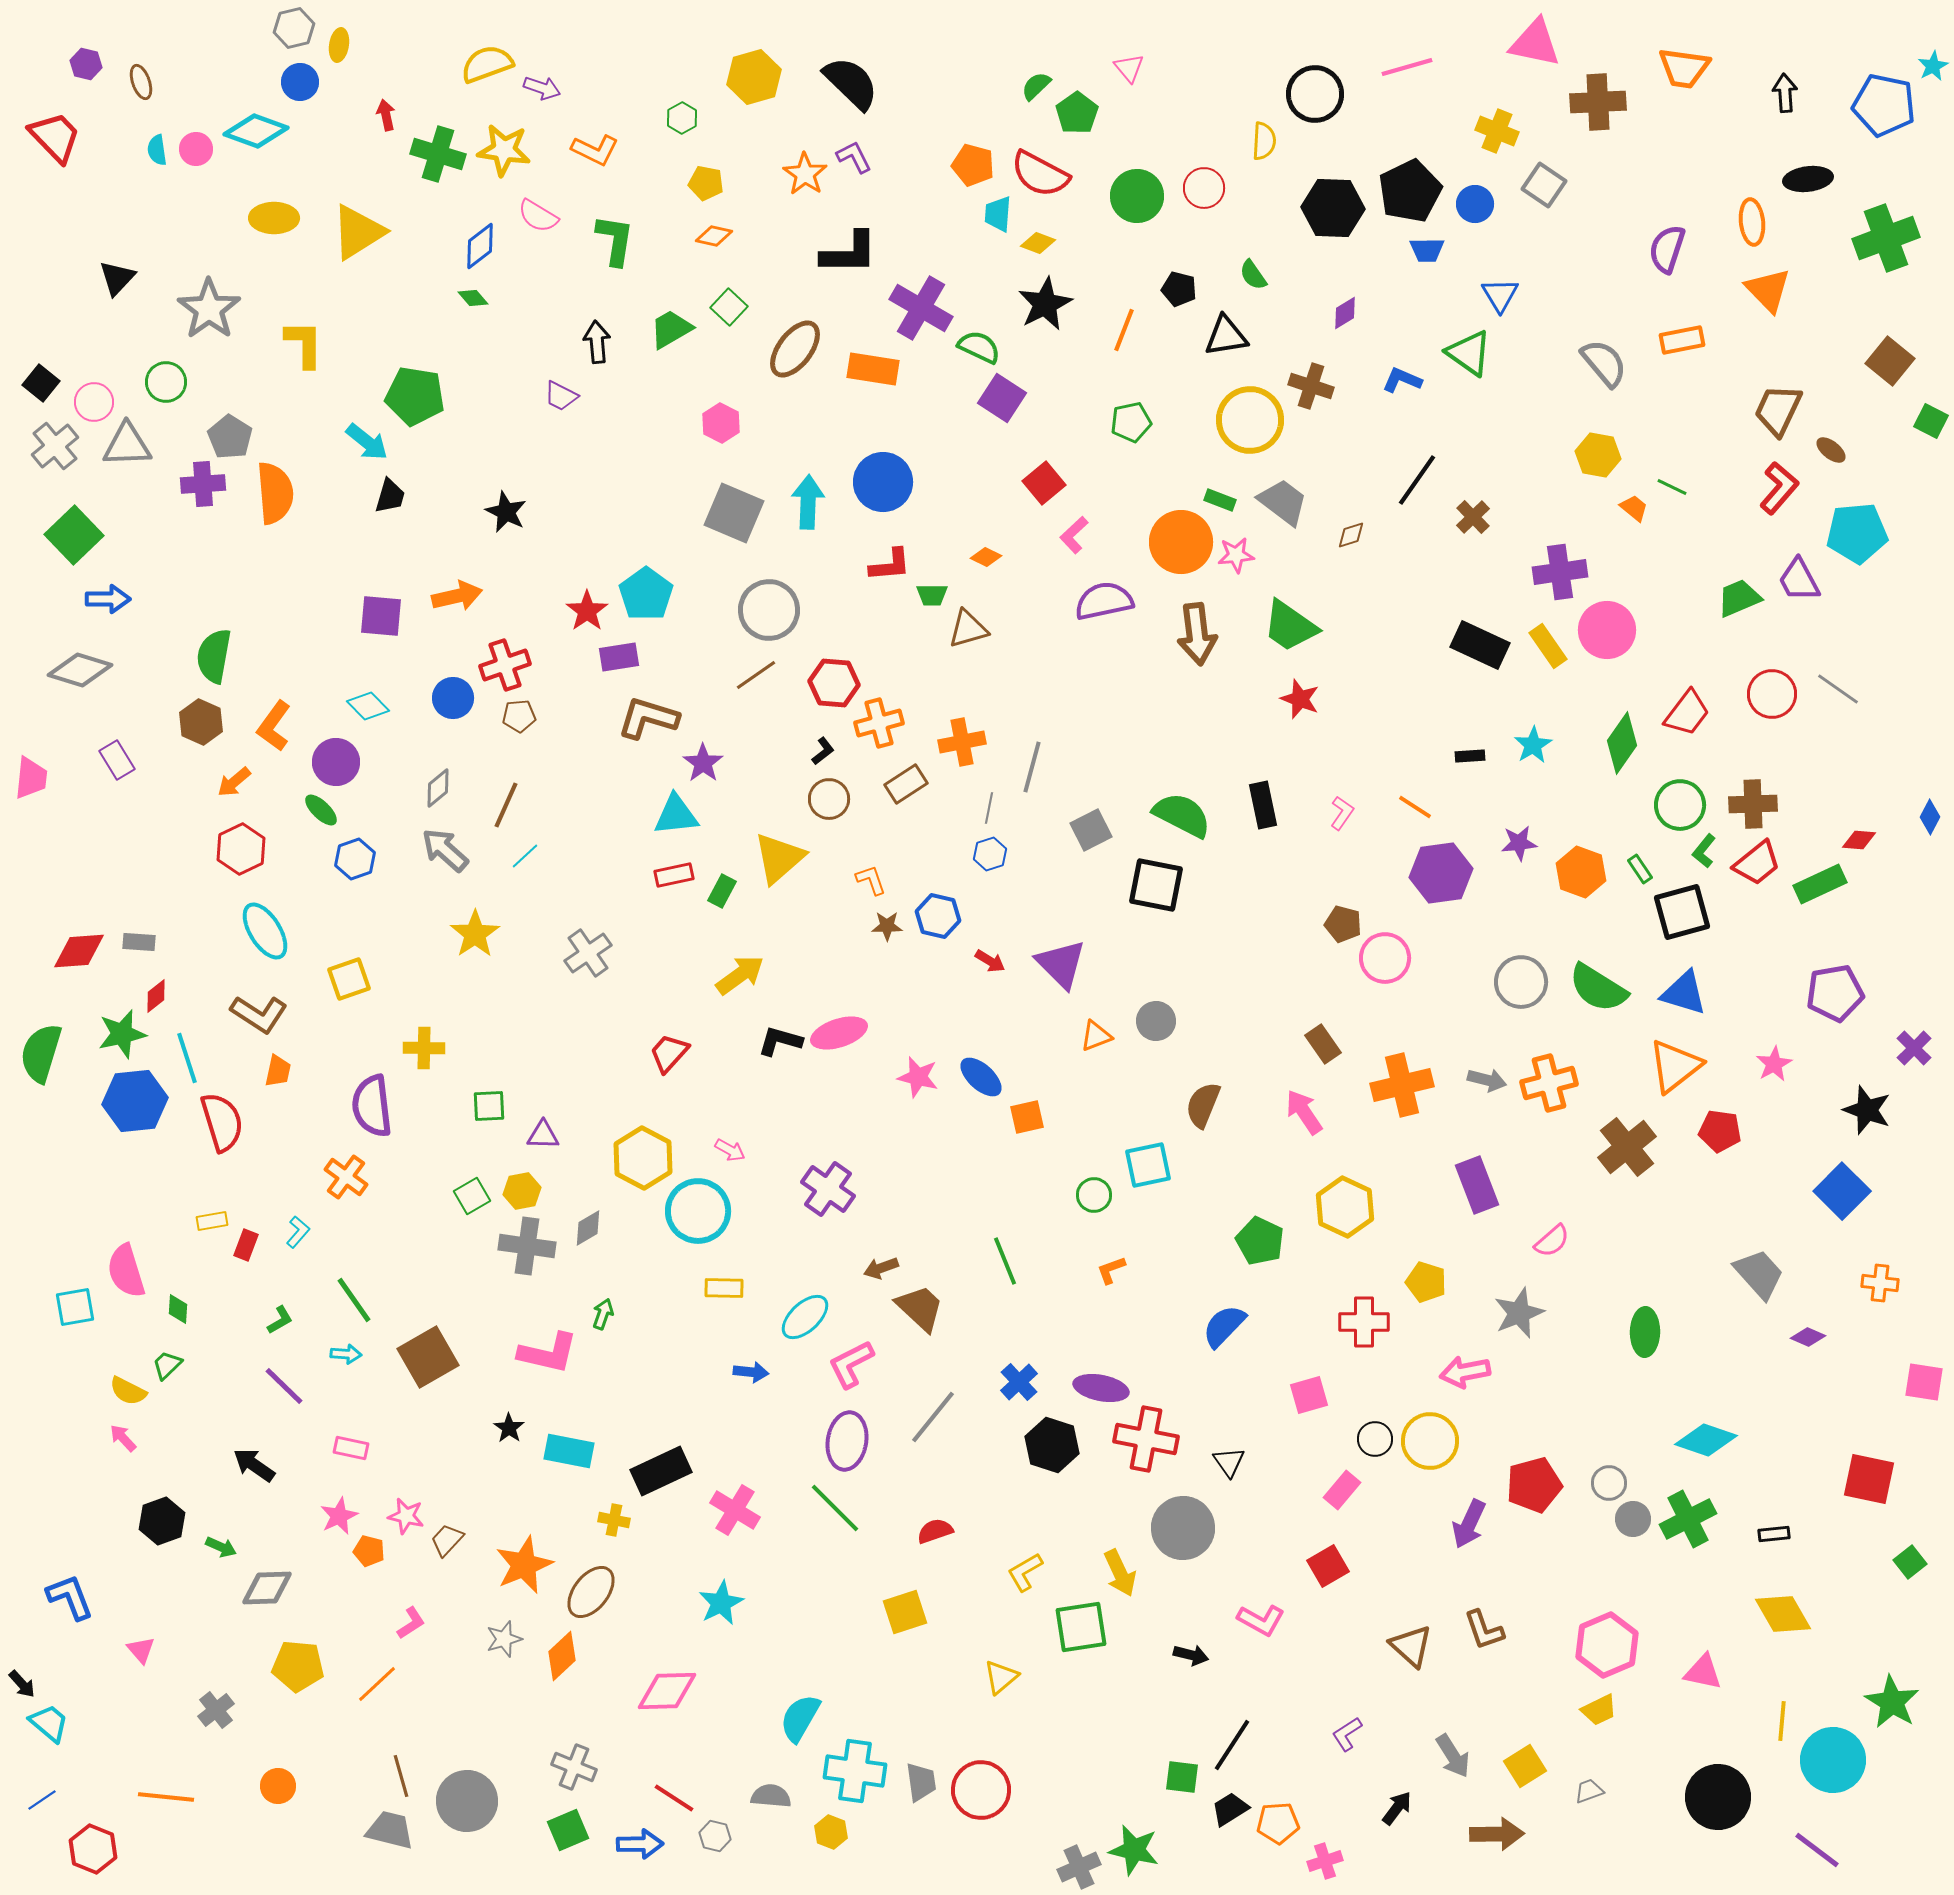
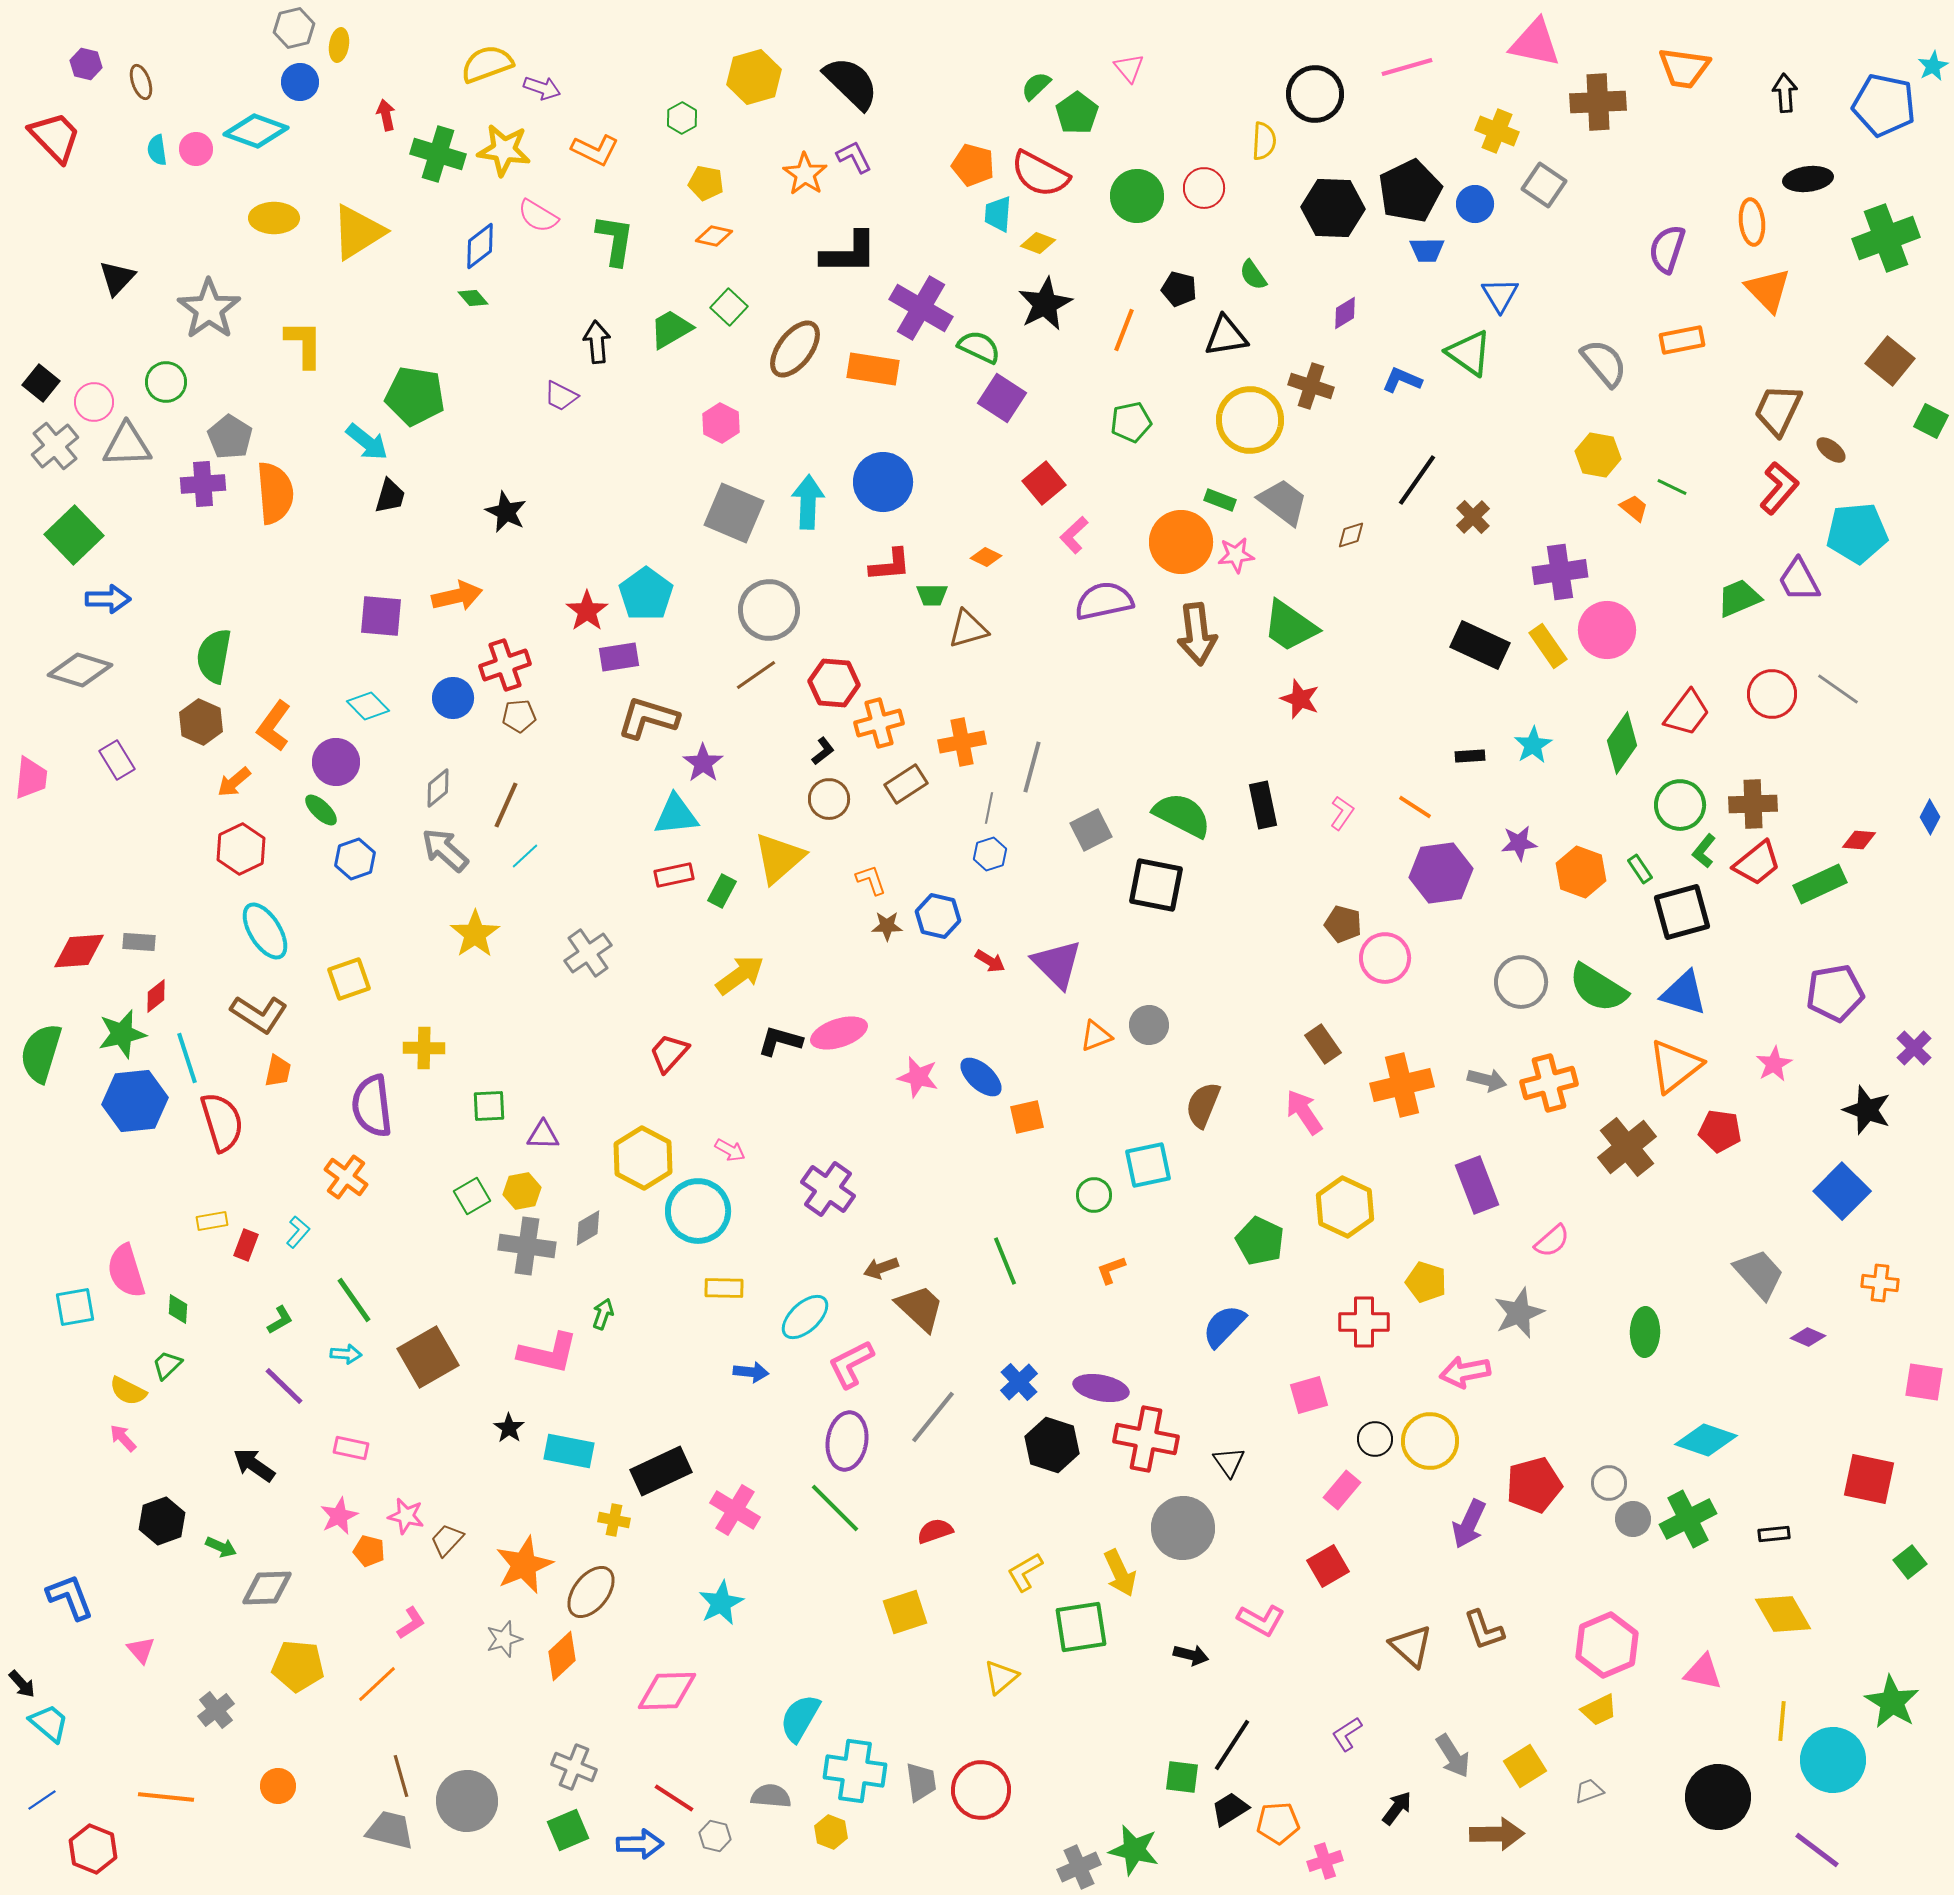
purple triangle at (1061, 964): moved 4 px left
gray circle at (1156, 1021): moved 7 px left, 4 px down
